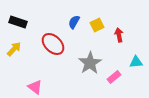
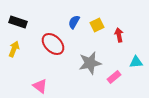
yellow arrow: rotated 21 degrees counterclockwise
gray star: rotated 20 degrees clockwise
pink triangle: moved 5 px right, 1 px up
